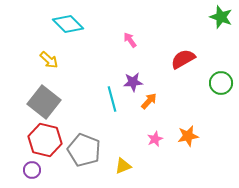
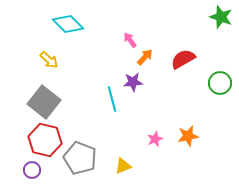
green circle: moved 1 px left
orange arrow: moved 4 px left, 44 px up
gray pentagon: moved 4 px left, 8 px down
